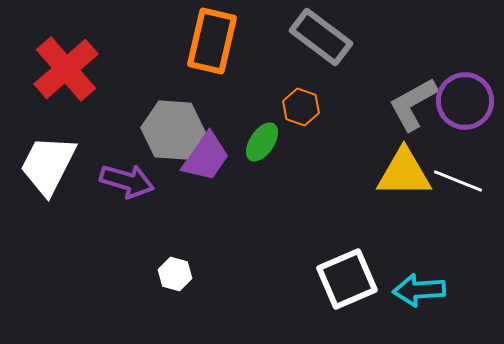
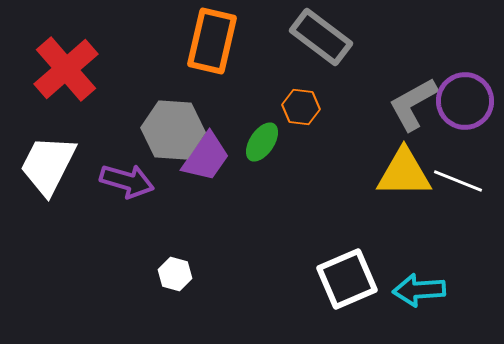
orange hexagon: rotated 12 degrees counterclockwise
